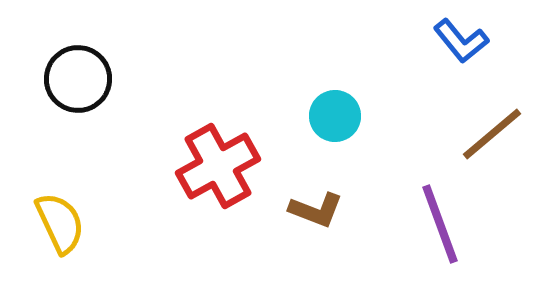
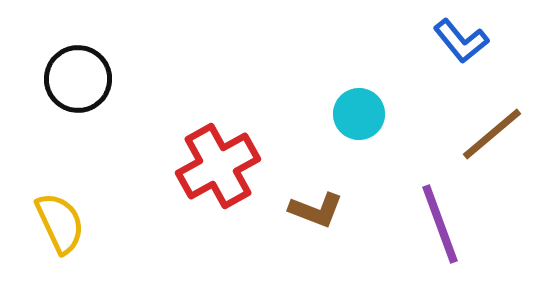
cyan circle: moved 24 px right, 2 px up
